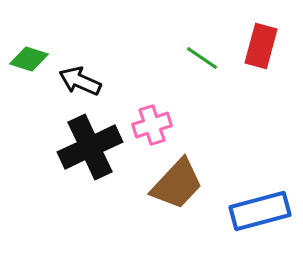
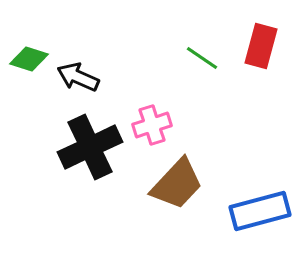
black arrow: moved 2 px left, 4 px up
